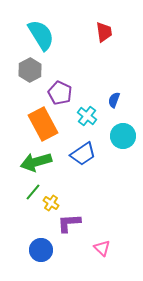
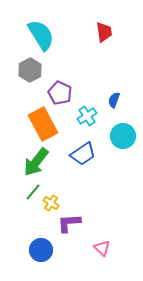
cyan cross: rotated 18 degrees clockwise
green arrow: rotated 36 degrees counterclockwise
